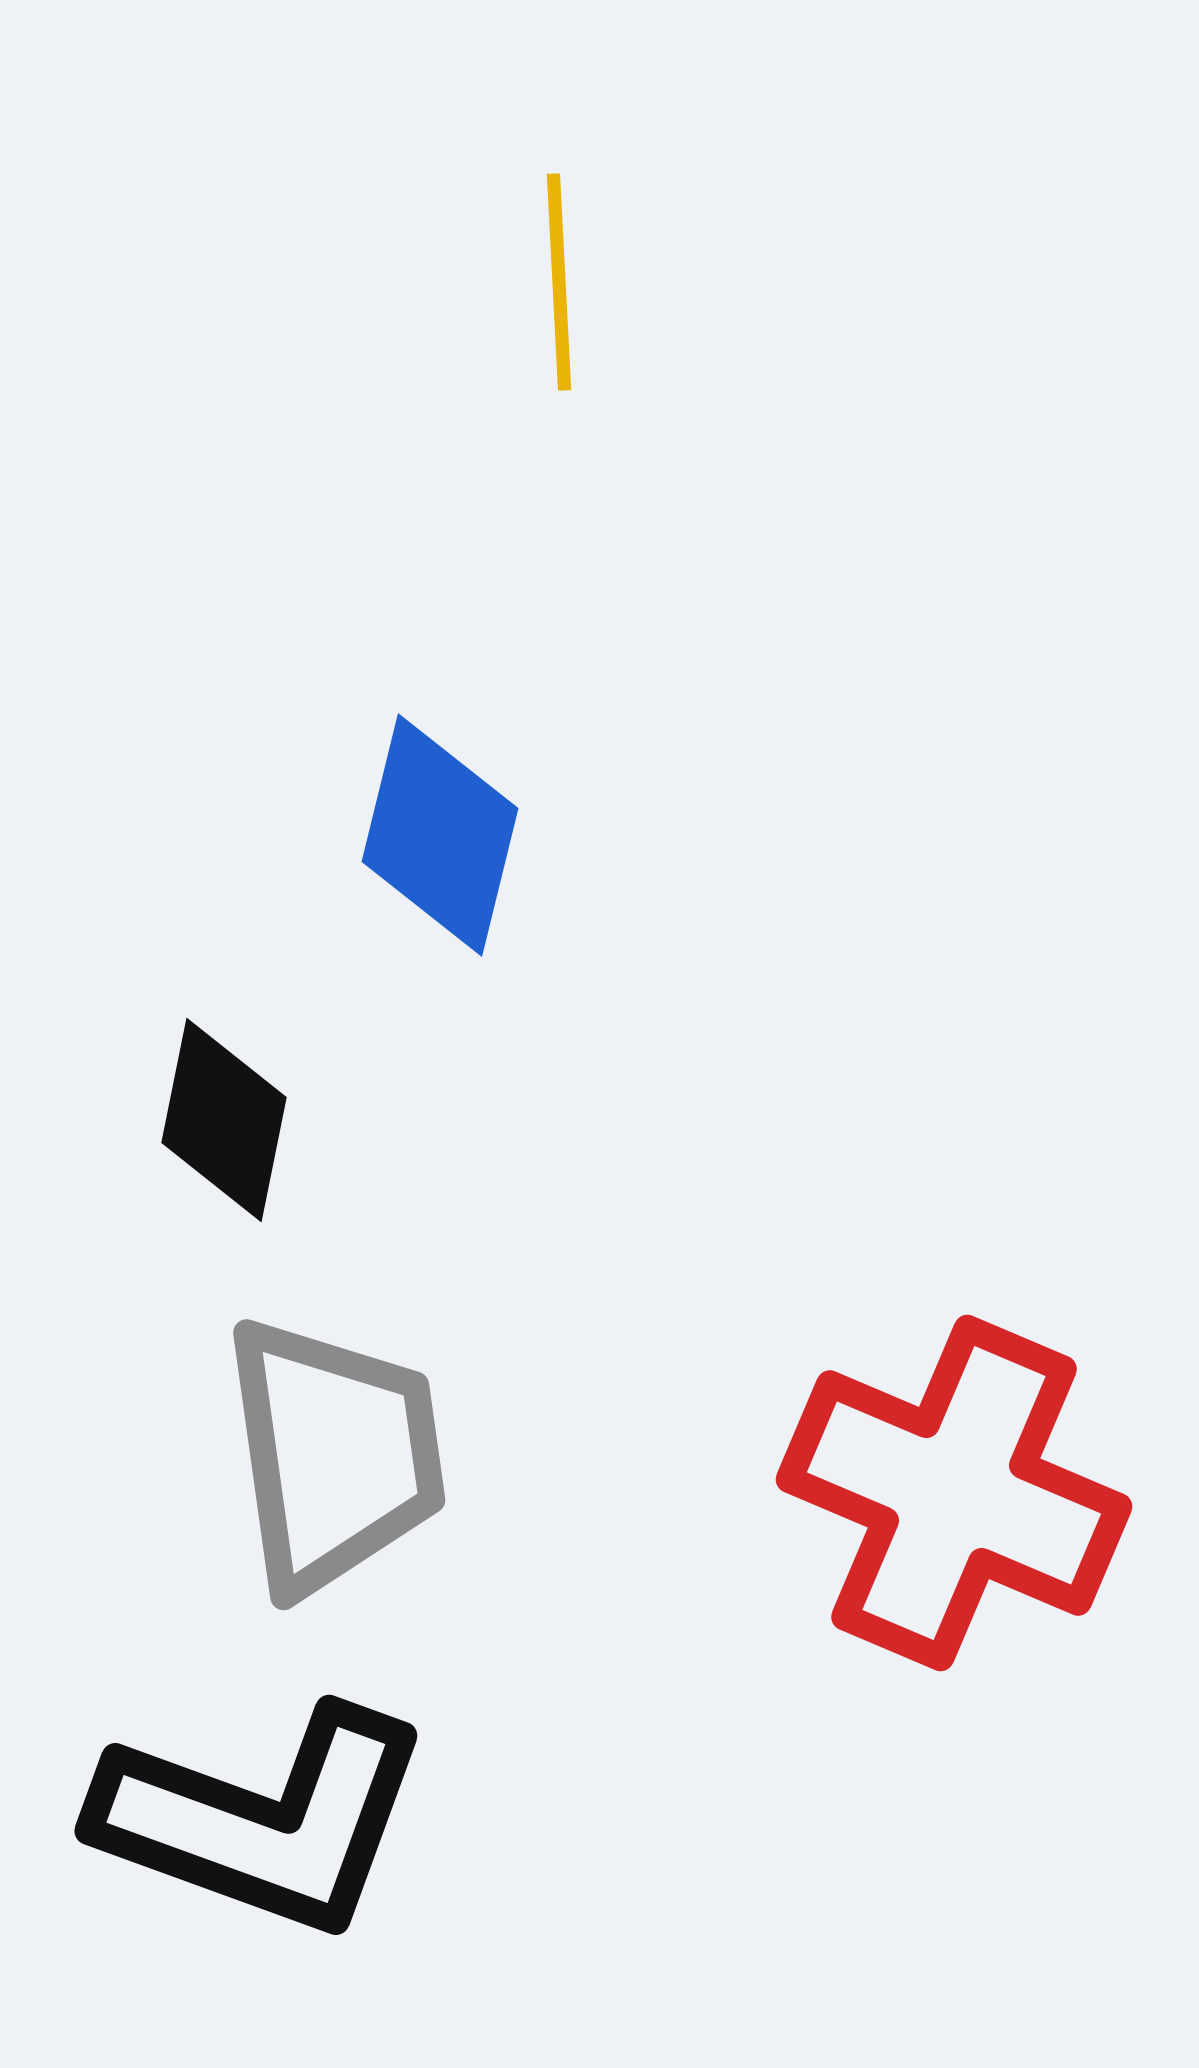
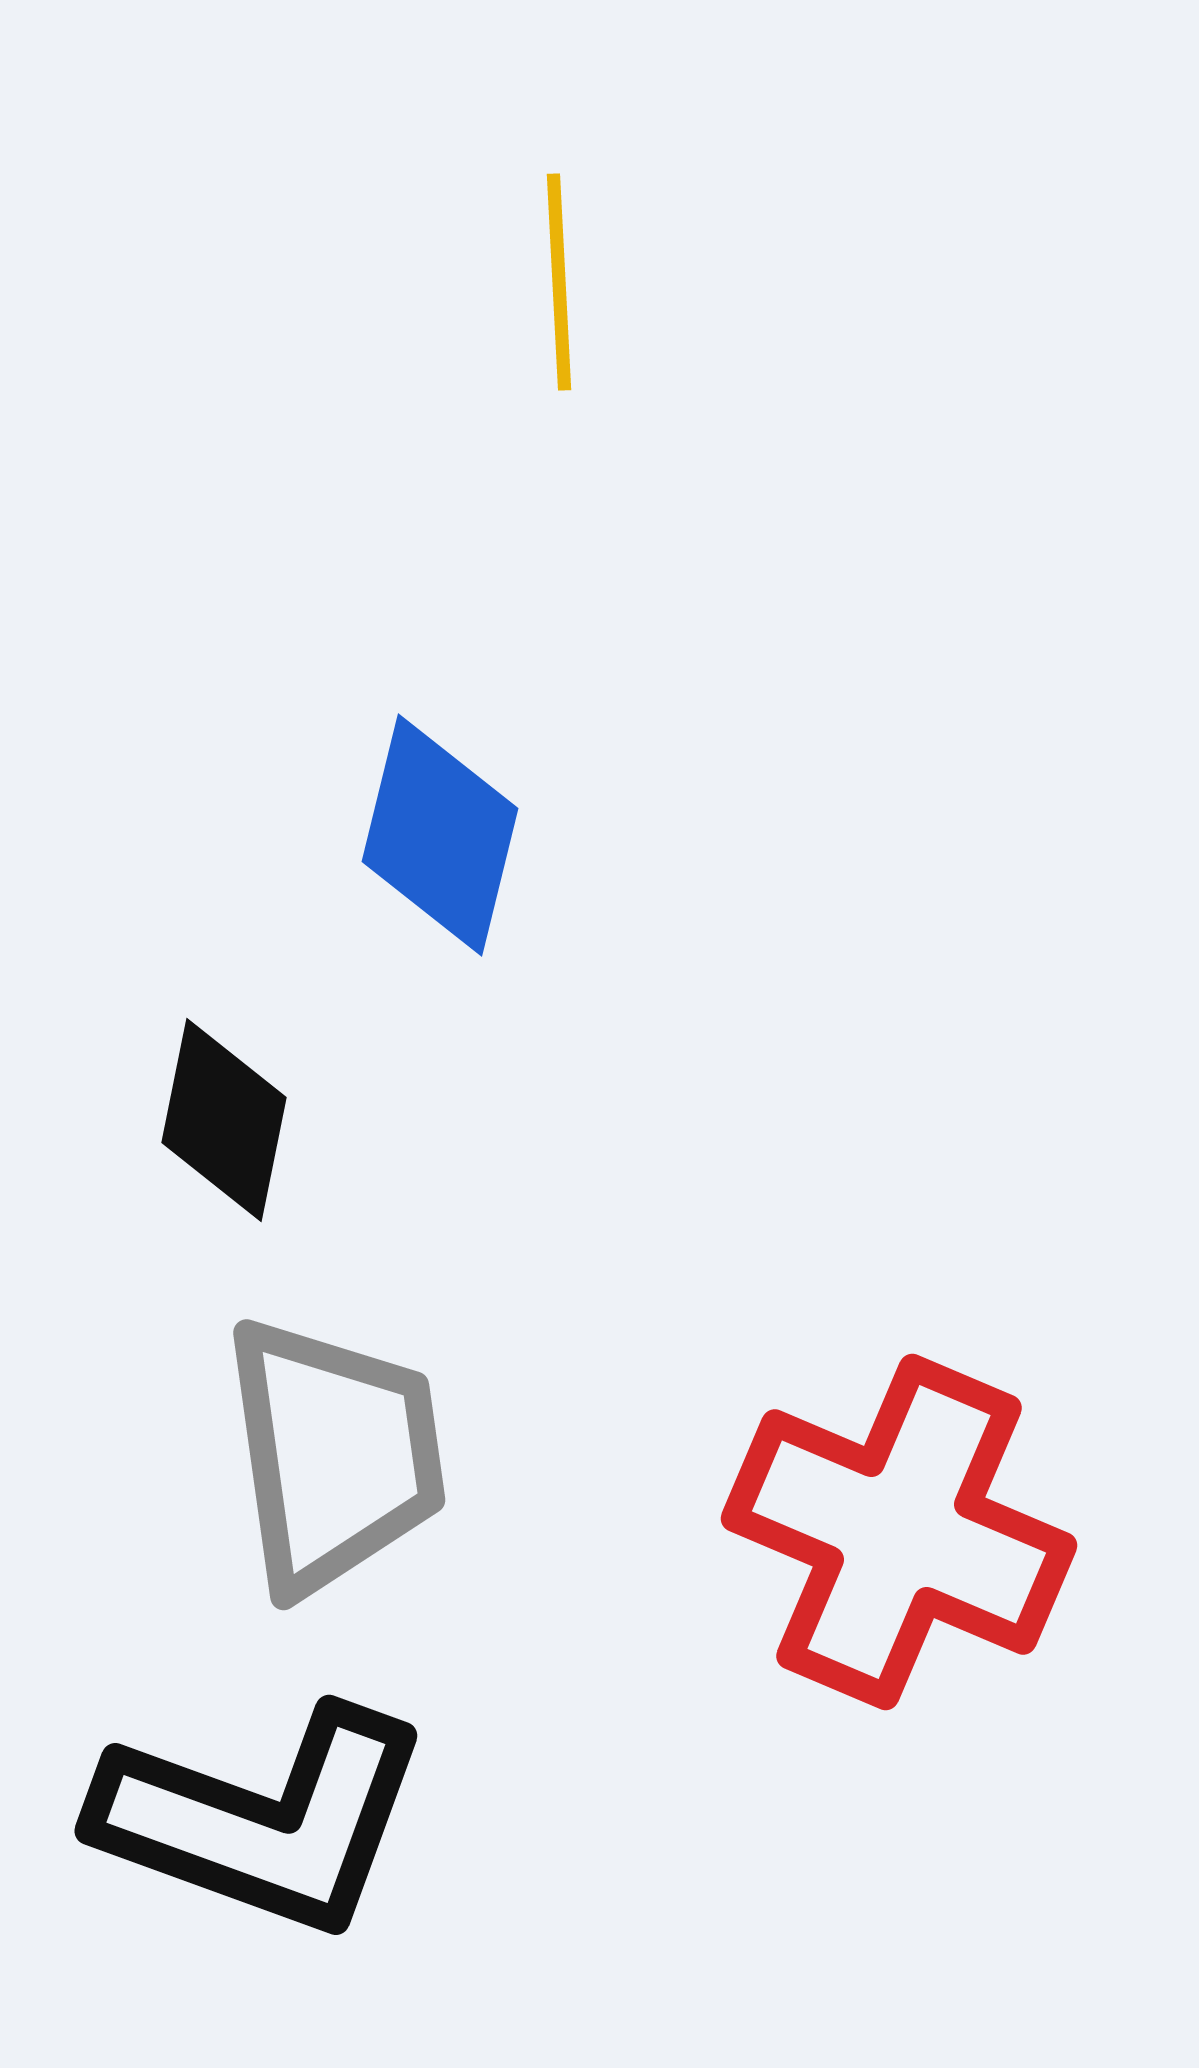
red cross: moved 55 px left, 39 px down
